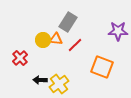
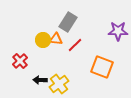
red cross: moved 3 px down
